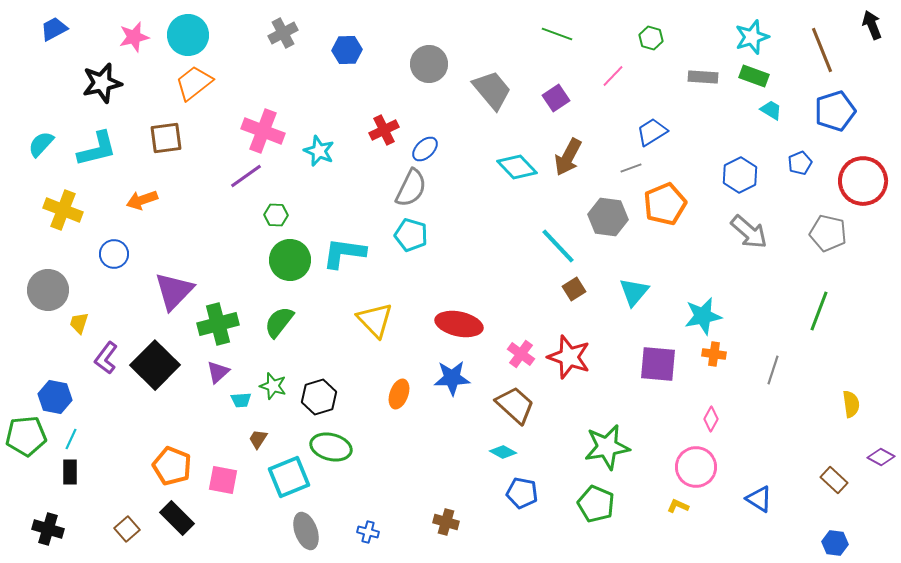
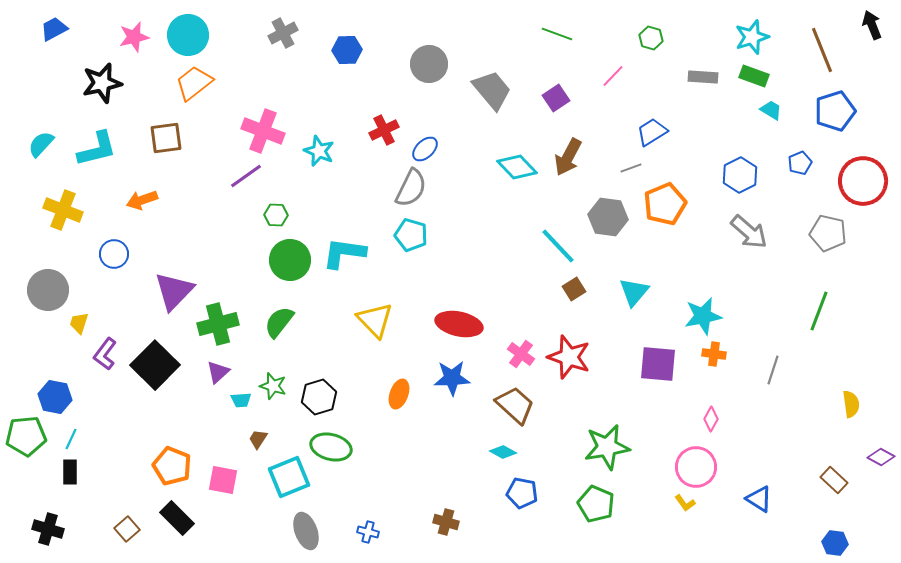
purple L-shape at (106, 358): moved 1 px left, 4 px up
yellow L-shape at (678, 506): moved 7 px right, 3 px up; rotated 150 degrees counterclockwise
